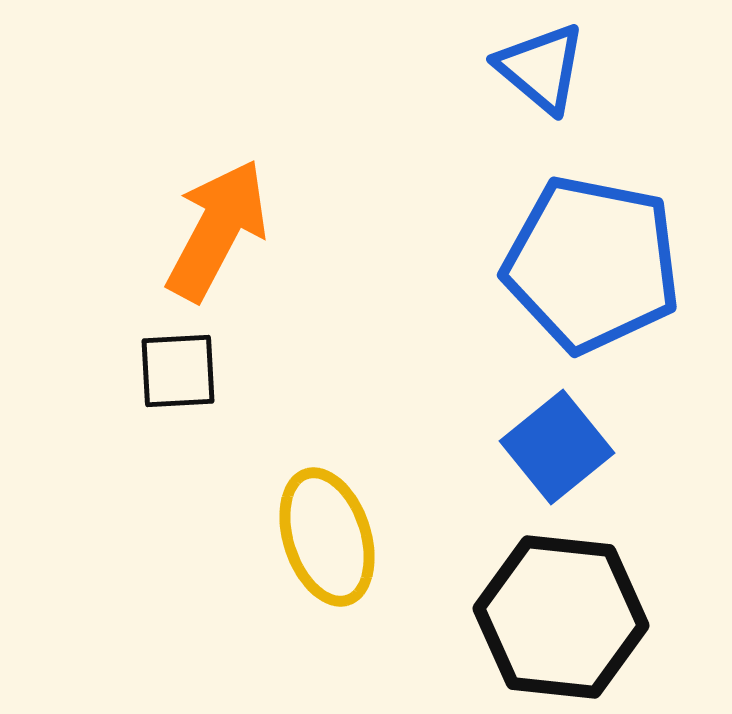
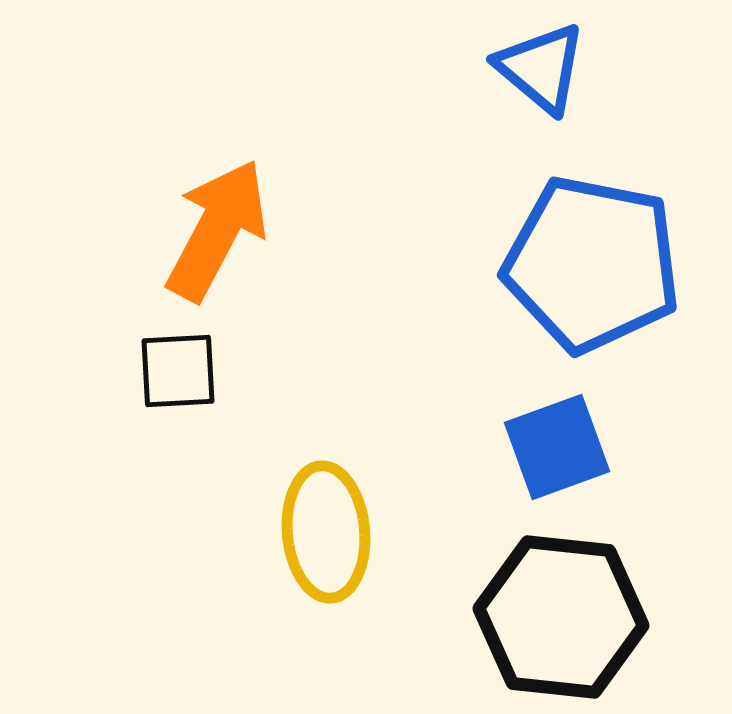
blue square: rotated 19 degrees clockwise
yellow ellipse: moved 1 px left, 5 px up; rotated 13 degrees clockwise
